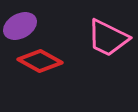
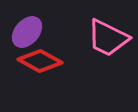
purple ellipse: moved 7 px right, 6 px down; rotated 20 degrees counterclockwise
